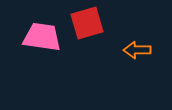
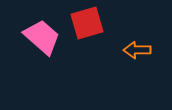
pink trapezoid: rotated 33 degrees clockwise
